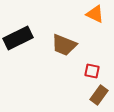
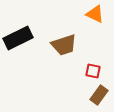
brown trapezoid: rotated 40 degrees counterclockwise
red square: moved 1 px right
